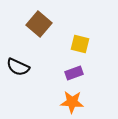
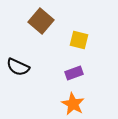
brown square: moved 2 px right, 3 px up
yellow square: moved 1 px left, 4 px up
orange star: moved 1 px right, 2 px down; rotated 25 degrees clockwise
